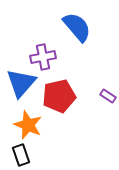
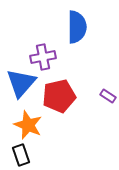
blue semicircle: rotated 40 degrees clockwise
